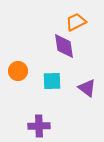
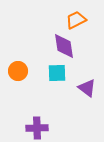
orange trapezoid: moved 2 px up
cyan square: moved 5 px right, 8 px up
purple cross: moved 2 px left, 2 px down
